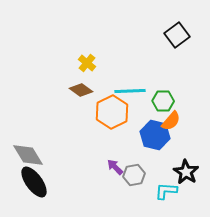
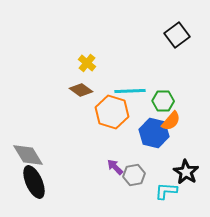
orange hexagon: rotated 16 degrees counterclockwise
blue hexagon: moved 1 px left, 2 px up
black ellipse: rotated 12 degrees clockwise
